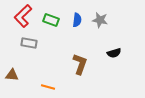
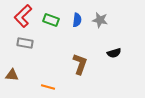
gray rectangle: moved 4 px left
